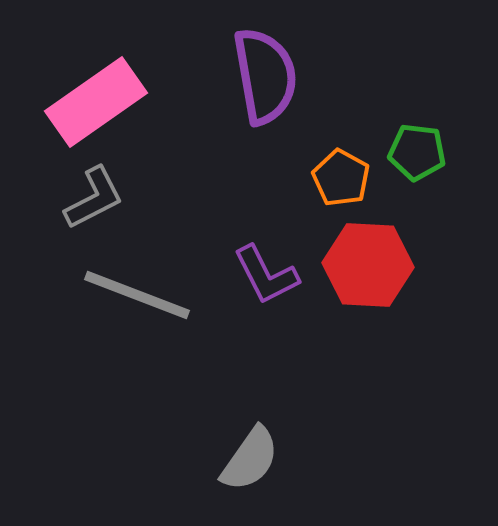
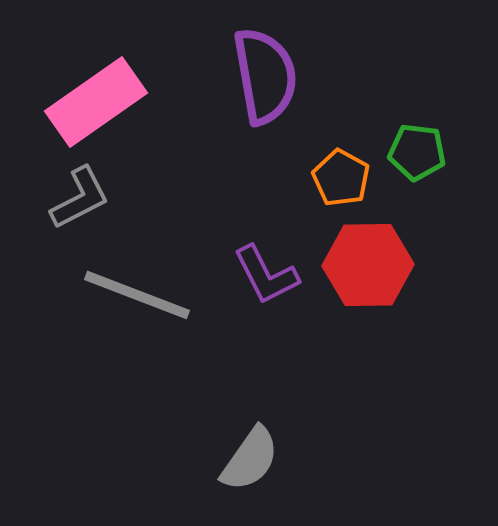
gray L-shape: moved 14 px left
red hexagon: rotated 4 degrees counterclockwise
